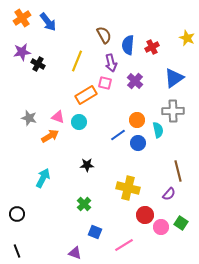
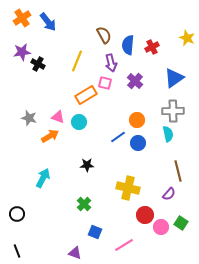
cyan semicircle: moved 10 px right, 4 px down
blue line: moved 2 px down
